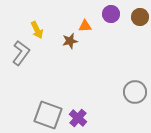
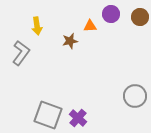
orange triangle: moved 5 px right
yellow arrow: moved 4 px up; rotated 18 degrees clockwise
gray circle: moved 4 px down
